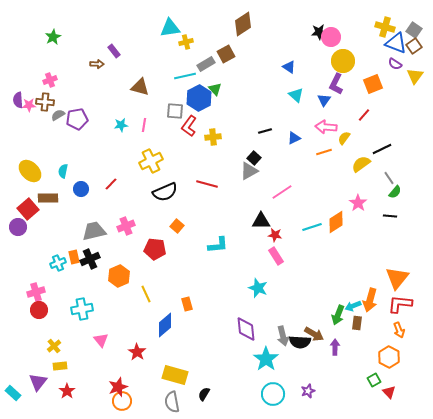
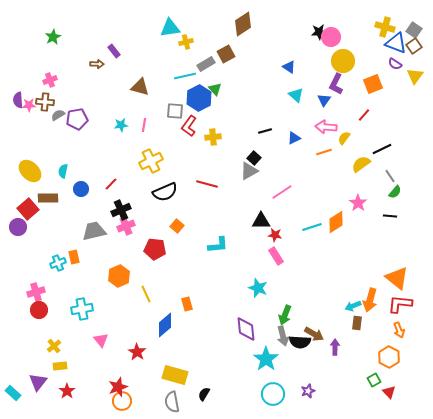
gray line at (389, 178): moved 1 px right, 2 px up
black cross at (90, 259): moved 31 px right, 49 px up
orange triangle at (397, 278): rotated 30 degrees counterclockwise
green arrow at (338, 315): moved 53 px left
